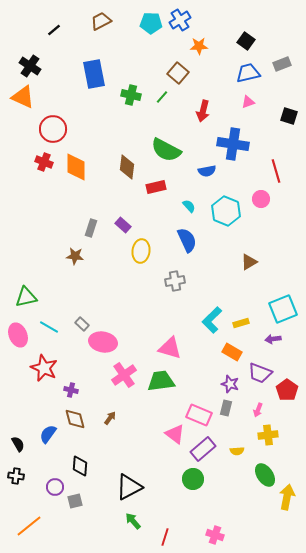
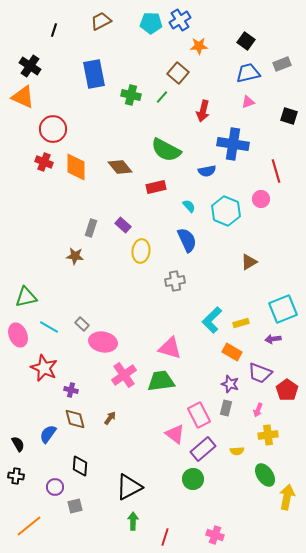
black line at (54, 30): rotated 32 degrees counterclockwise
brown diamond at (127, 167): moved 7 px left; rotated 45 degrees counterclockwise
pink rectangle at (199, 415): rotated 40 degrees clockwise
gray square at (75, 501): moved 5 px down
green arrow at (133, 521): rotated 42 degrees clockwise
